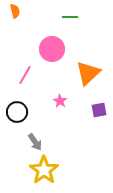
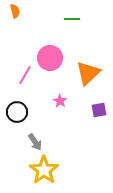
green line: moved 2 px right, 2 px down
pink circle: moved 2 px left, 9 px down
